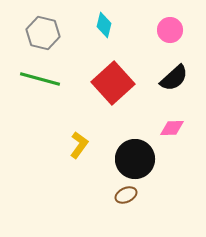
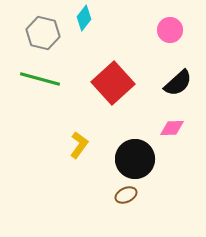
cyan diamond: moved 20 px left, 7 px up; rotated 25 degrees clockwise
black semicircle: moved 4 px right, 5 px down
